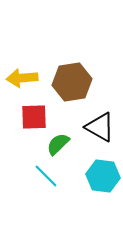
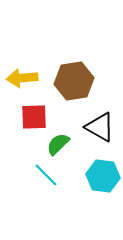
brown hexagon: moved 2 px right, 1 px up
cyan line: moved 1 px up
